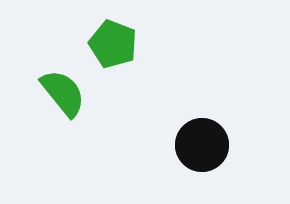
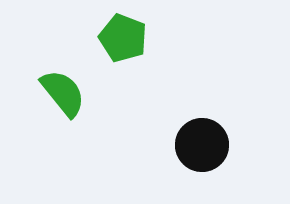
green pentagon: moved 10 px right, 6 px up
